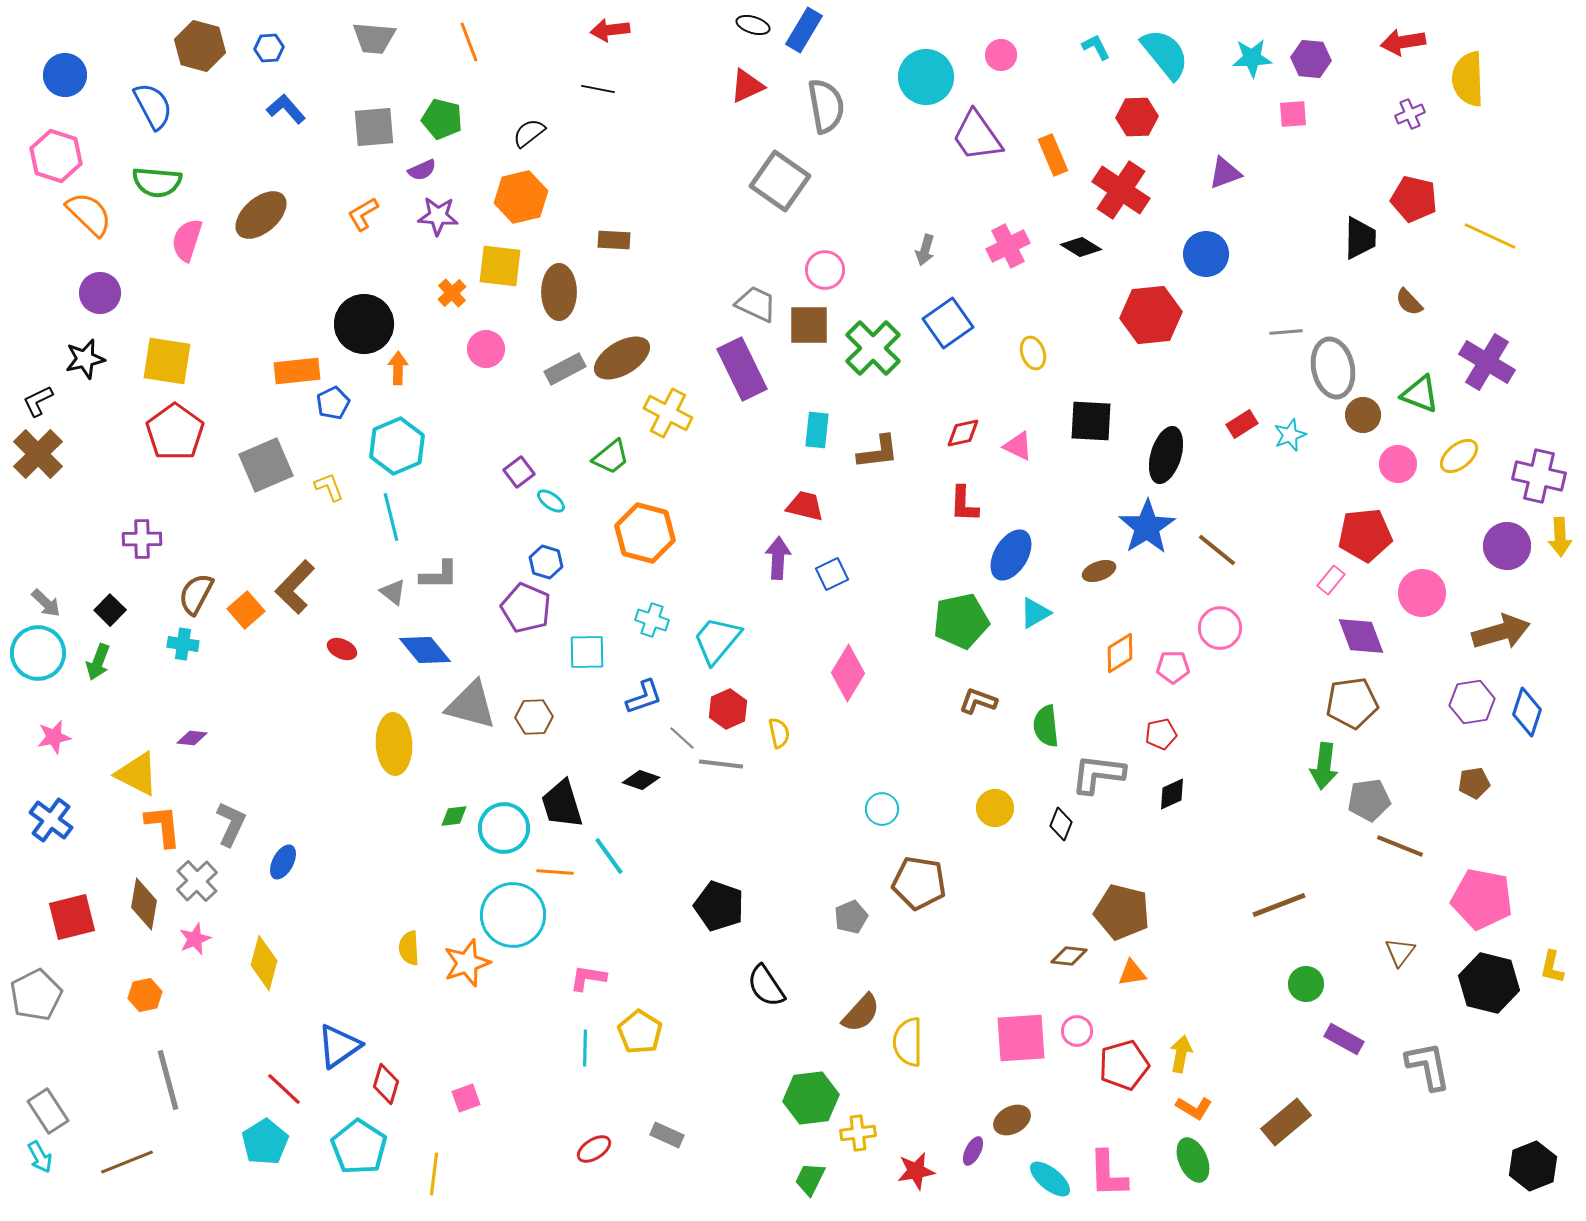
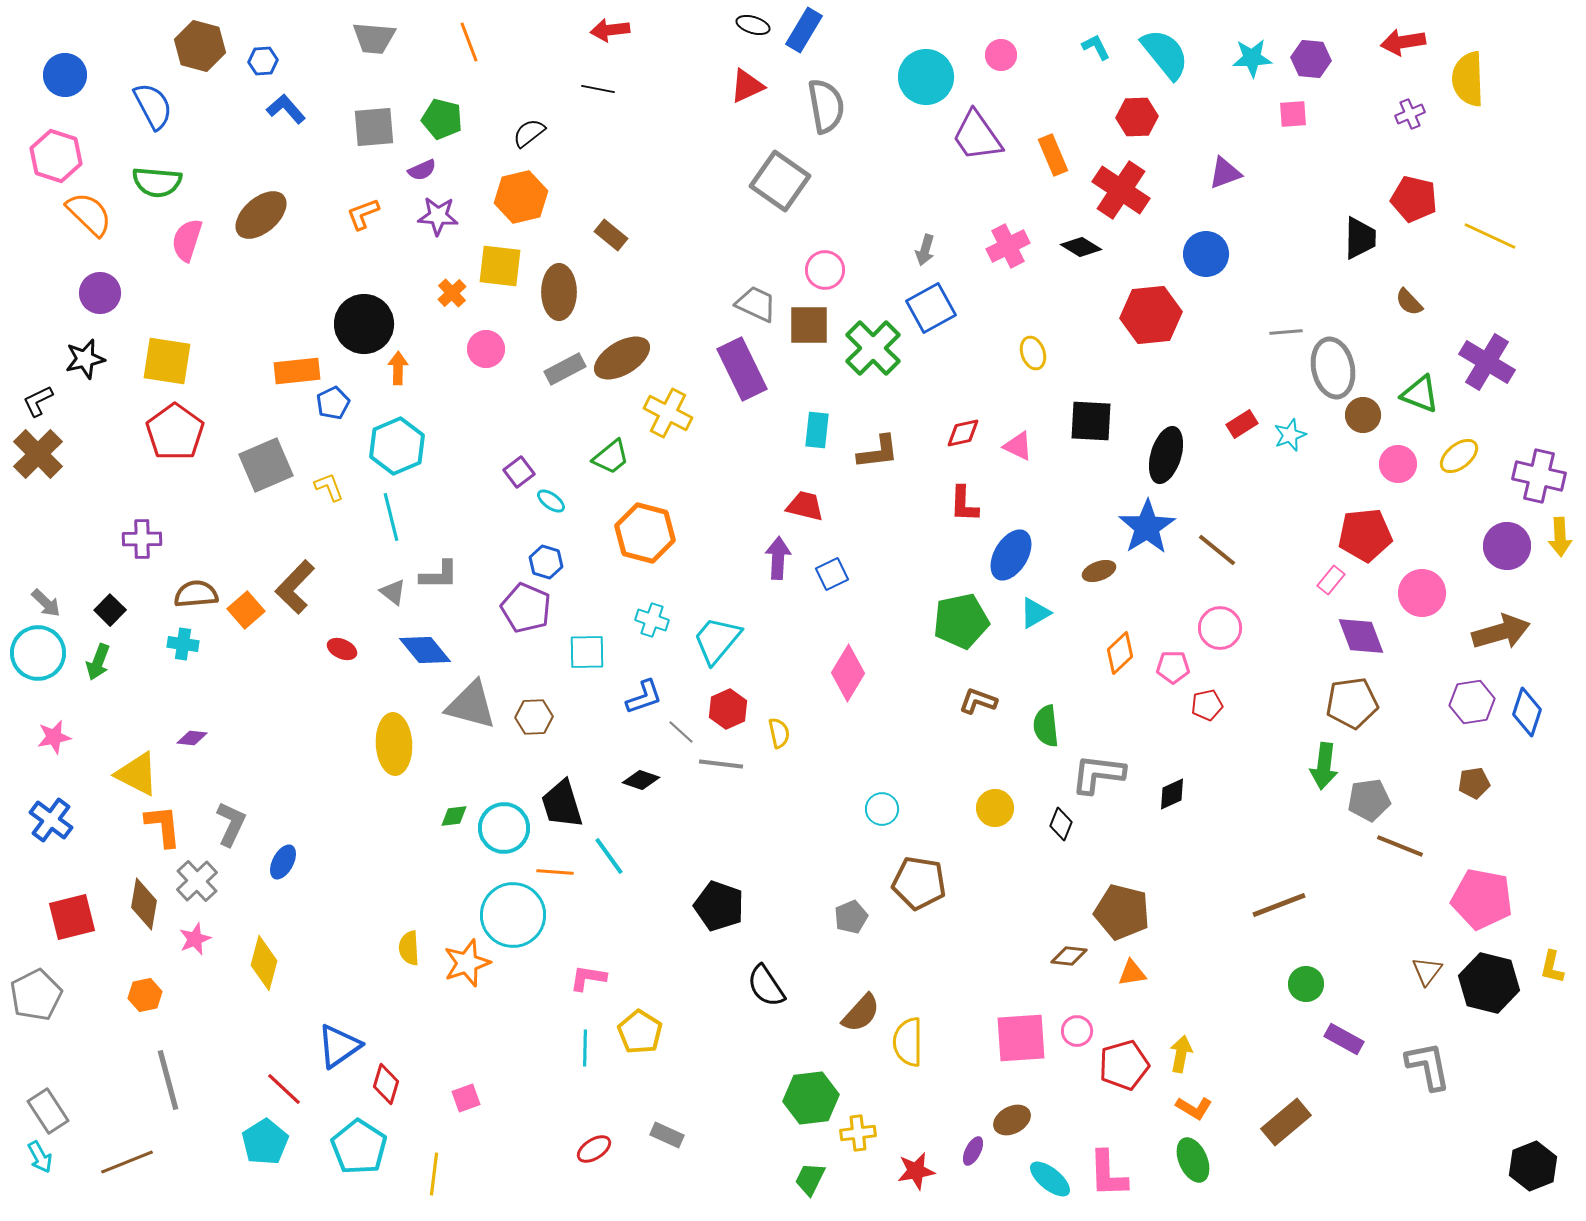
blue hexagon at (269, 48): moved 6 px left, 13 px down
orange L-shape at (363, 214): rotated 9 degrees clockwise
brown rectangle at (614, 240): moved 3 px left, 5 px up; rotated 36 degrees clockwise
blue square at (948, 323): moved 17 px left, 15 px up; rotated 6 degrees clockwise
brown semicircle at (196, 594): rotated 57 degrees clockwise
orange diamond at (1120, 653): rotated 12 degrees counterclockwise
red pentagon at (1161, 734): moved 46 px right, 29 px up
gray line at (682, 738): moved 1 px left, 6 px up
brown triangle at (1400, 952): moved 27 px right, 19 px down
